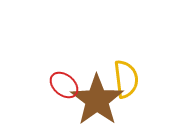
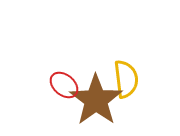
brown star: moved 1 px left
